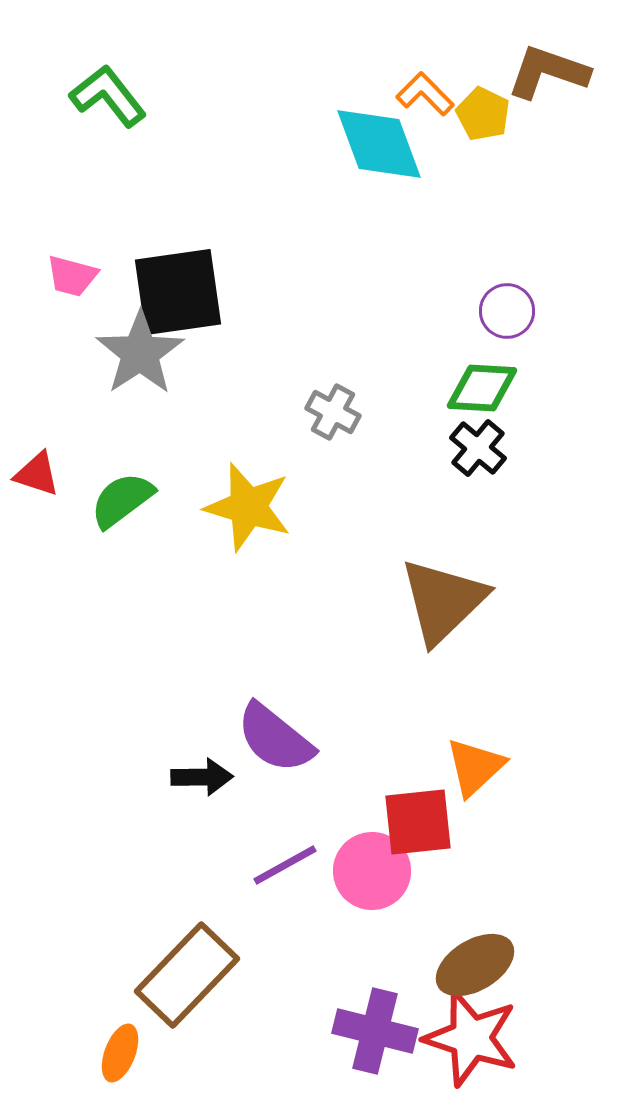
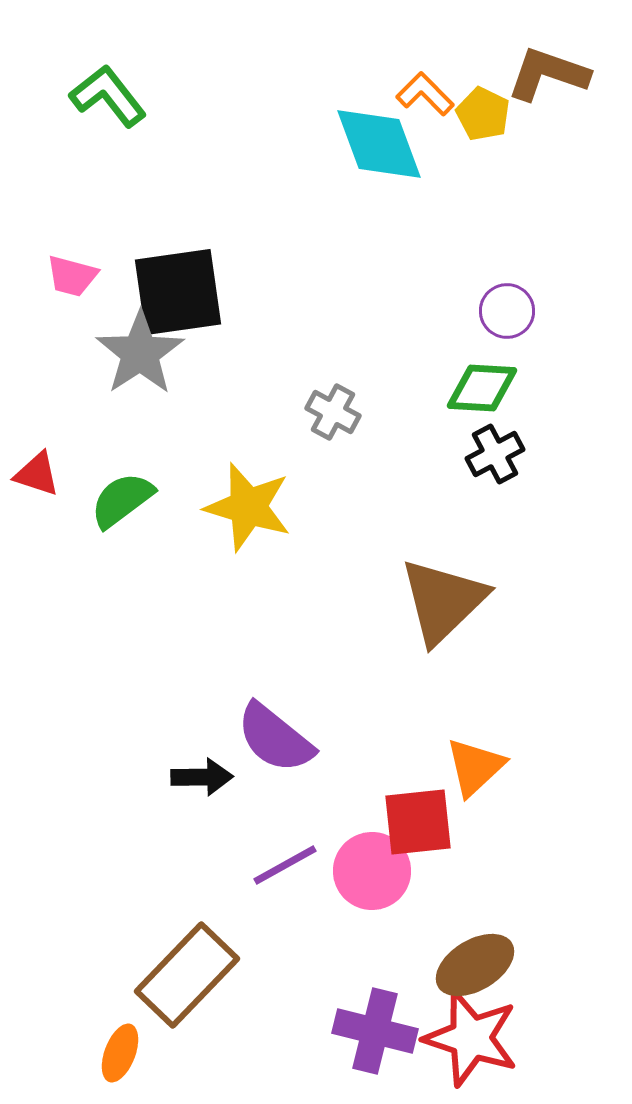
brown L-shape: moved 2 px down
black cross: moved 17 px right, 6 px down; rotated 22 degrees clockwise
